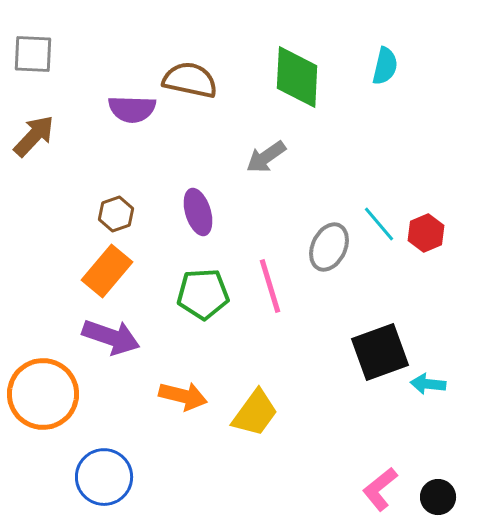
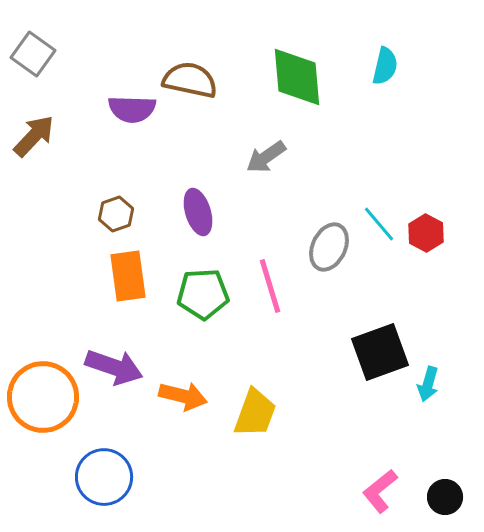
gray square: rotated 33 degrees clockwise
green diamond: rotated 8 degrees counterclockwise
red hexagon: rotated 9 degrees counterclockwise
orange rectangle: moved 21 px right, 5 px down; rotated 48 degrees counterclockwise
purple arrow: moved 3 px right, 30 px down
cyan arrow: rotated 80 degrees counterclockwise
orange circle: moved 3 px down
yellow trapezoid: rotated 16 degrees counterclockwise
pink L-shape: moved 2 px down
black circle: moved 7 px right
